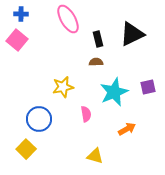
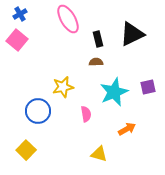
blue cross: moved 1 px left; rotated 32 degrees counterclockwise
blue circle: moved 1 px left, 8 px up
yellow square: moved 1 px down
yellow triangle: moved 4 px right, 2 px up
